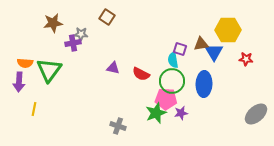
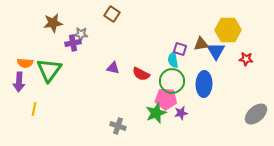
brown square: moved 5 px right, 3 px up
blue triangle: moved 2 px right, 1 px up
